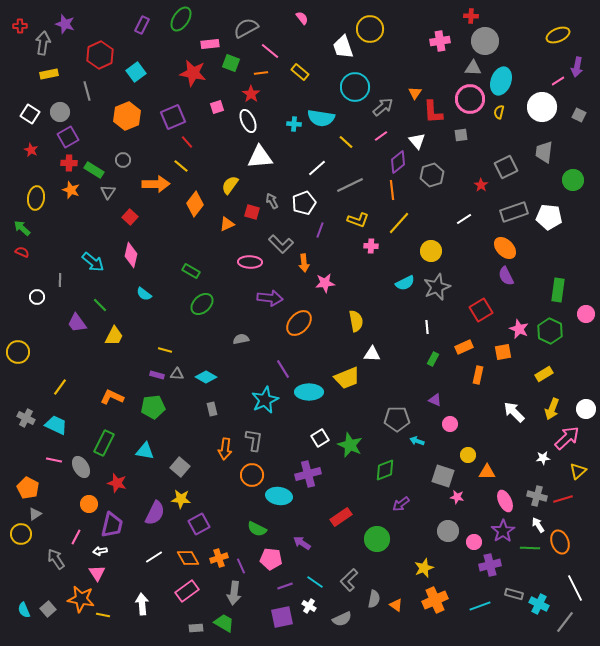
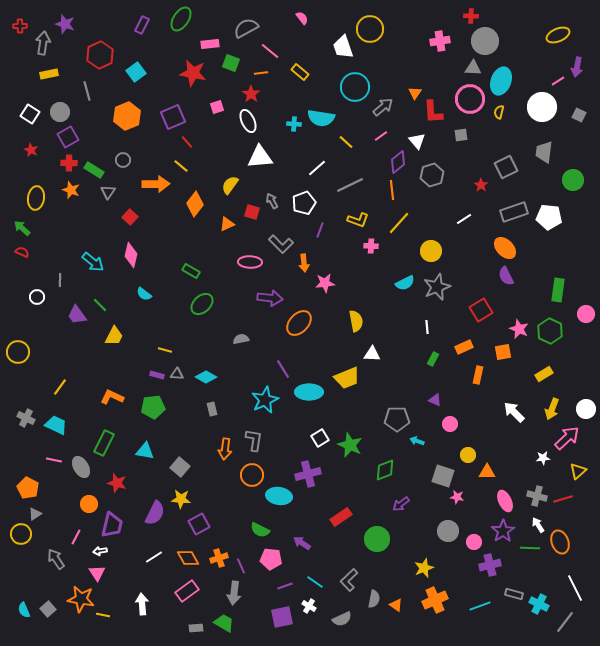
purple trapezoid at (77, 323): moved 8 px up
green semicircle at (257, 529): moved 3 px right, 1 px down
